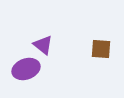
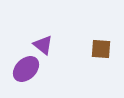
purple ellipse: rotated 24 degrees counterclockwise
